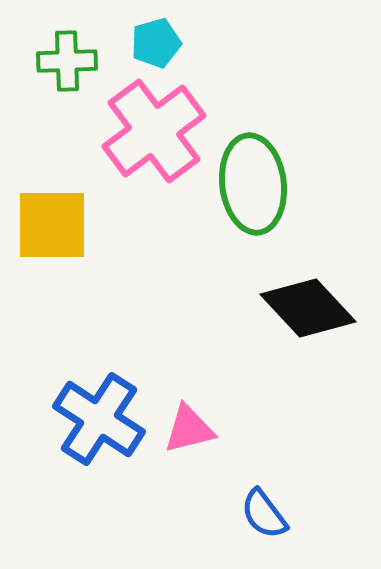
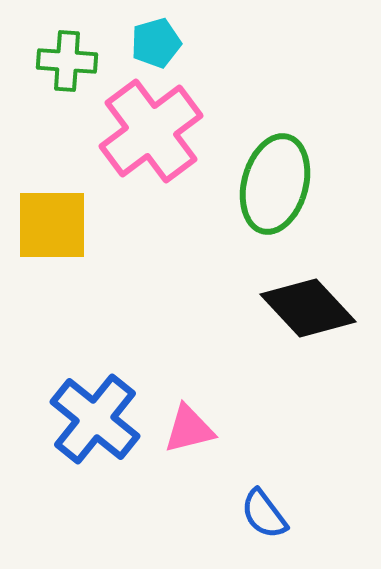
green cross: rotated 6 degrees clockwise
pink cross: moved 3 px left
green ellipse: moved 22 px right; rotated 22 degrees clockwise
blue cross: moved 4 px left; rotated 6 degrees clockwise
